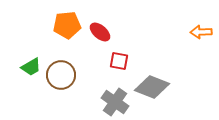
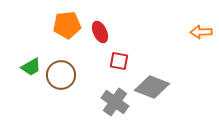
red ellipse: rotated 25 degrees clockwise
